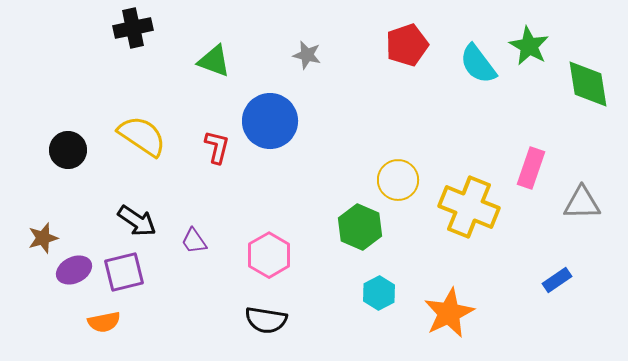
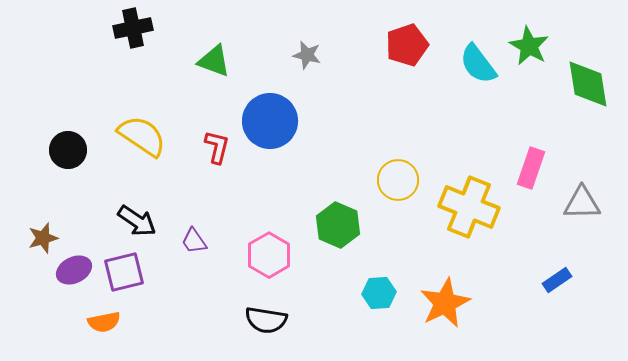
green hexagon: moved 22 px left, 2 px up
cyan hexagon: rotated 24 degrees clockwise
orange star: moved 4 px left, 10 px up
